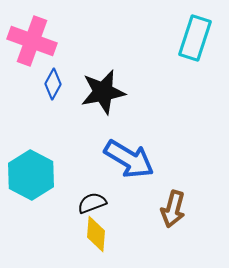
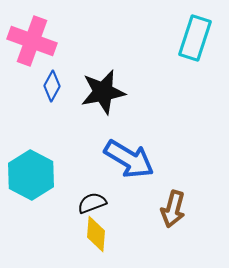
blue diamond: moved 1 px left, 2 px down
